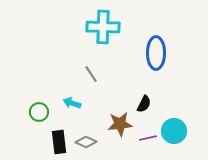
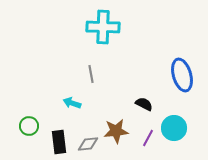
blue ellipse: moved 26 px right, 22 px down; rotated 16 degrees counterclockwise
gray line: rotated 24 degrees clockwise
black semicircle: rotated 90 degrees counterclockwise
green circle: moved 10 px left, 14 px down
brown star: moved 4 px left, 7 px down
cyan circle: moved 3 px up
purple line: rotated 48 degrees counterclockwise
gray diamond: moved 2 px right, 2 px down; rotated 30 degrees counterclockwise
